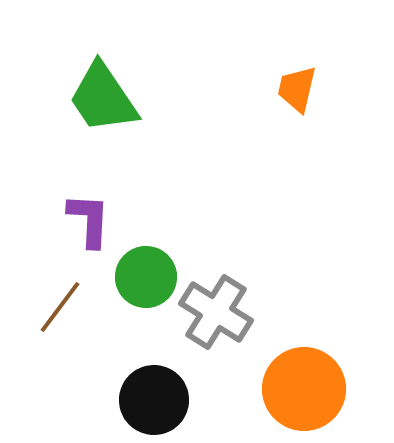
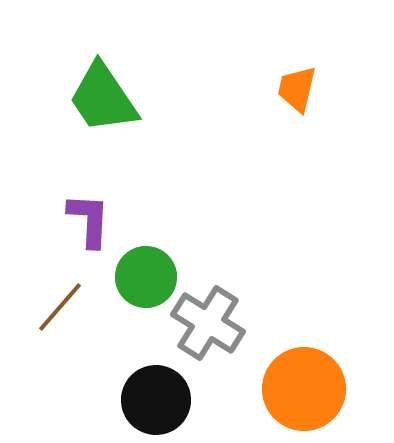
brown line: rotated 4 degrees clockwise
gray cross: moved 8 px left, 11 px down
black circle: moved 2 px right
